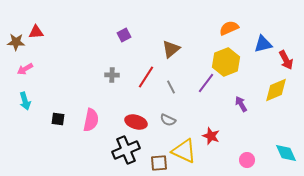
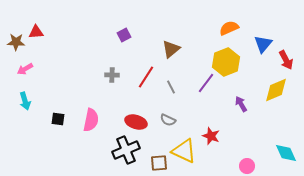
blue triangle: rotated 36 degrees counterclockwise
pink circle: moved 6 px down
